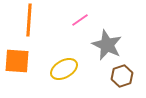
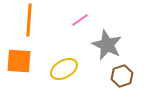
orange square: moved 2 px right
